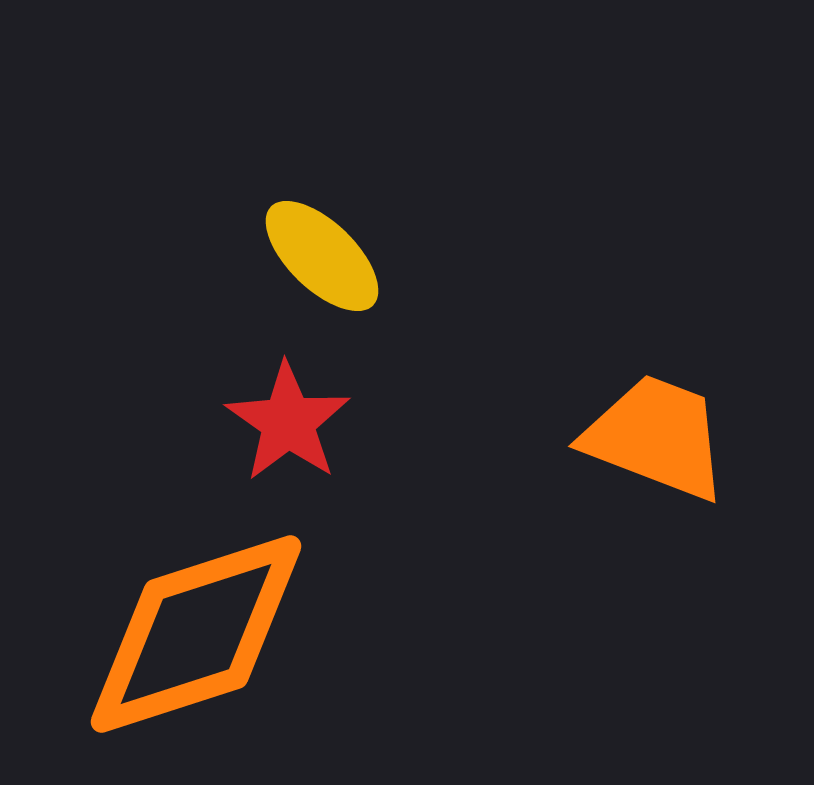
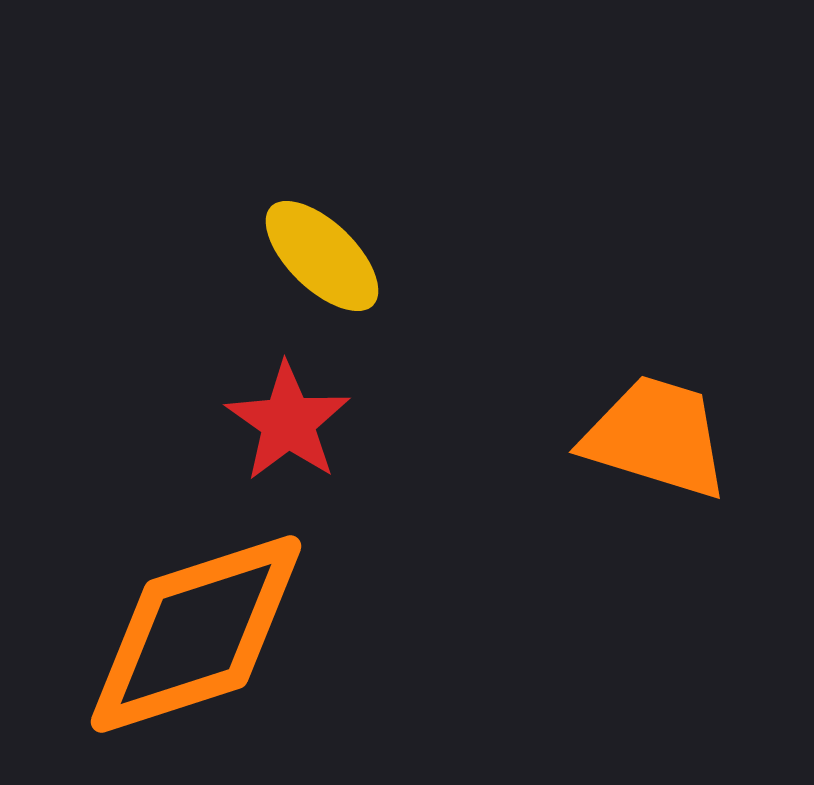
orange trapezoid: rotated 4 degrees counterclockwise
